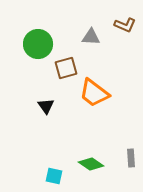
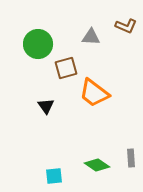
brown L-shape: moved 1 px right, 1 px down
green diamond: moved 6 px right, 1 px down
cyan square: rotated 18 degrees counterclockwise
